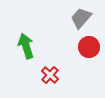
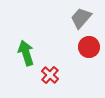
green arrow: moved 7 px down
